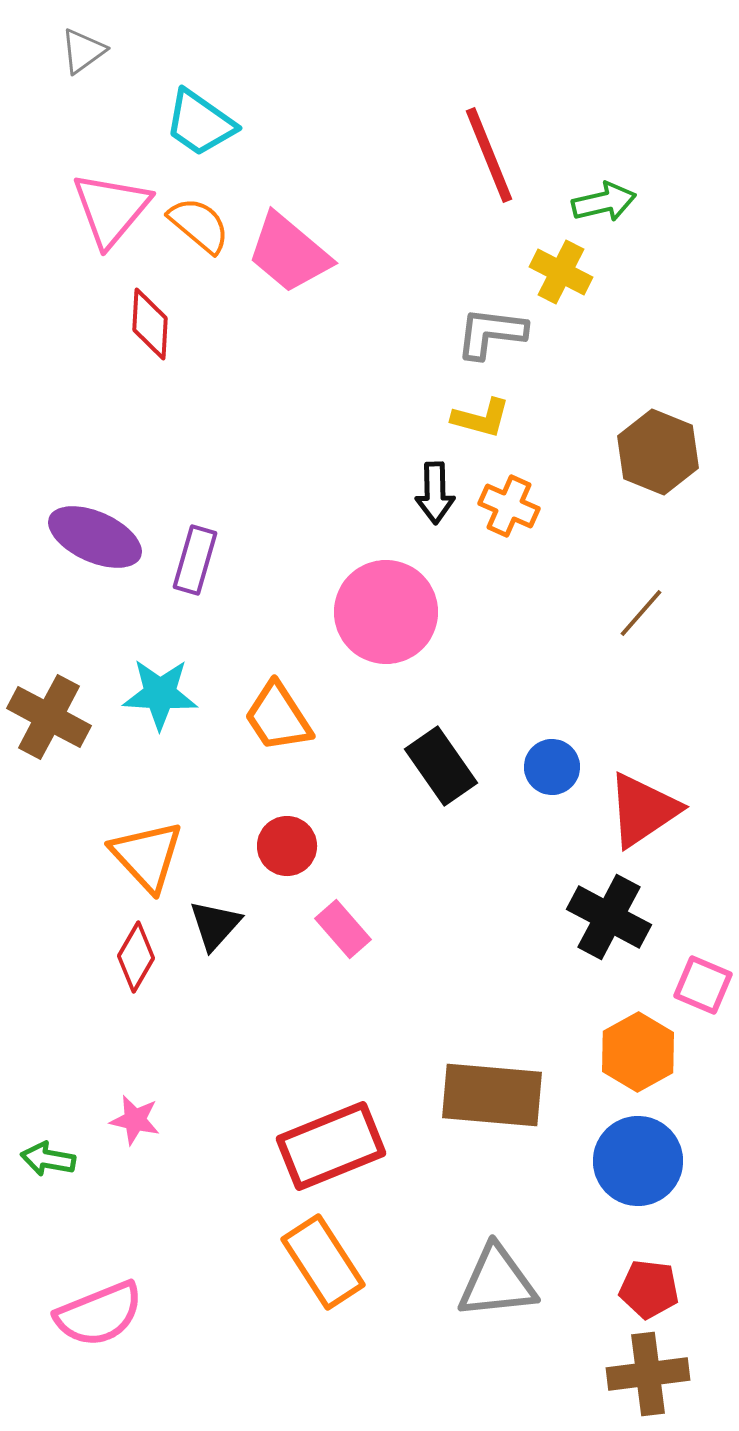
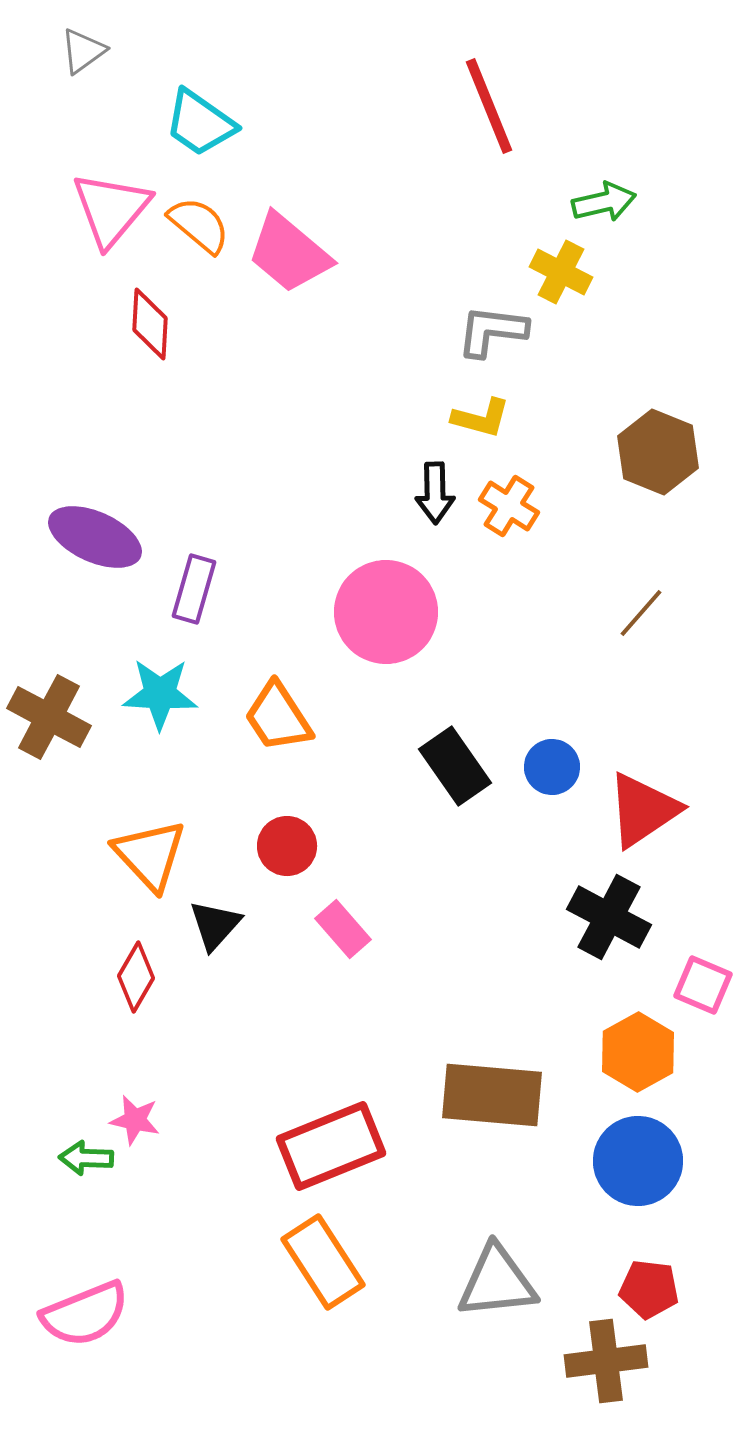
red line at (489, 155): moved 49 px up
gray L-shape at (491, 333): moved 1 px right, 2 px up
orange cross at (509, 506): rotated 8 degrees clockwise
purple rectangle at (195, 560): moved 1 px left, 29 px down
black rectangle at (441, 766): moved 14 px right
orange triangle at (147, 856): moved 3 px right, 1 px up
red diamond at (136, 957): moved 20 px down
green arrow at (48, 1159): moved 38 px right, 1 px up; rotated 8 degrees counterclockwise
pink semicircle at (99, 1314): moved 14 px left
brown cross at (648, 1374): moved 42 px left, 13 px up
